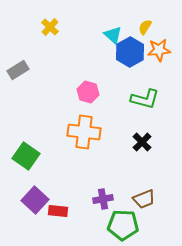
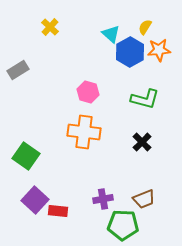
cyan triangle: moved 2 px left, 1 px up
